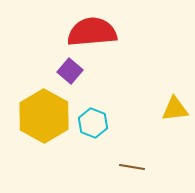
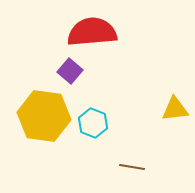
yellow hexagon: rotated 21 degrees counterclockwise
